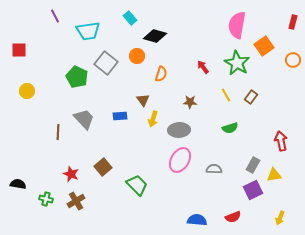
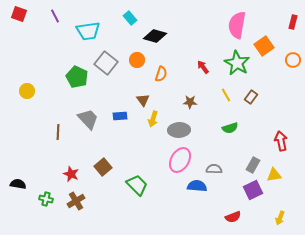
red square at (19, 50): moved 36 px up; rotated 21 degrees clockwise
orange circle at (137, 56): moved 4 px down
gray trapezoid at (84, 119): moved 4 px right
blue semicircle at (197, 220): moved 34 px up
